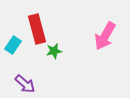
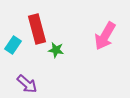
green star: moved 2 px right, 1 px up; rotated 21 degrees clockwise
purple arrow: moved 2 px right
